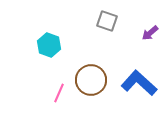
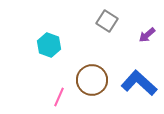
gray square: rotated 15 degrees clockwise
purple arrow: moved 3 px left, 2 px down
brown circle: moved 1 px right
pink line: moved 4 px down
